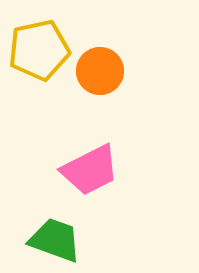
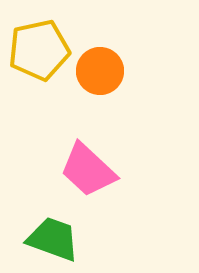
pink trapezoid: moved 2 px left; rotated 70 degrees clockwise
green trapezoid: moved 2 px left, 1 px up
